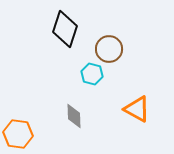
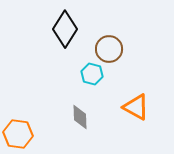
black diamond: rotated 15 degrees clockwise
orange triangle: moved 1 px left, 2 px up
gray diamond: moved 6 px right, 1 px down
